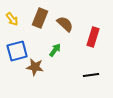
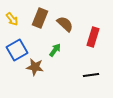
blue square: moved 1 px up; rotated 15 degrees counterclockwise
